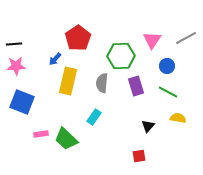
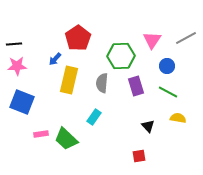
pink star: moved 1 px right
yellow rectangle: moved 1 px right, 1 px up
black triangle: rotated 24 degrees counterclockwise
